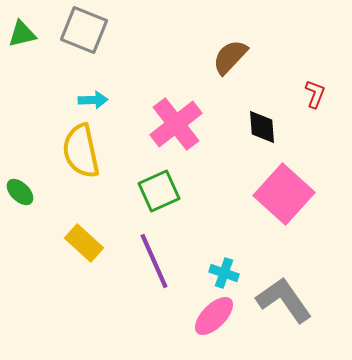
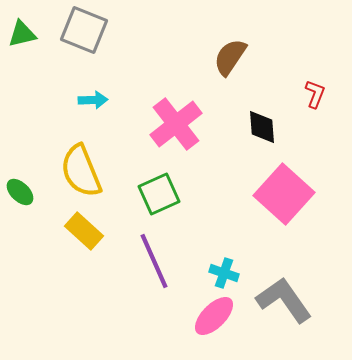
brown semicircle: rotated 9 degrees counterclockwise
yellow semicircle: moved 20 px down; rotated 10 degrees counterclockwise
green square: moved 3 px down
yellow rectangle: moved 12 px up
